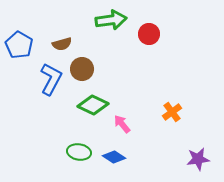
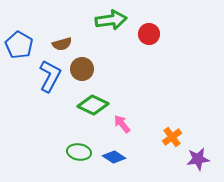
blue L-shape: moved 1 px left, 3 px up
orange cross: moved 25 px down
